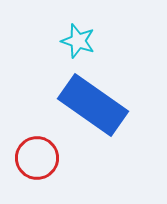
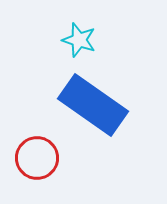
cyan star: moved 1 px right, 1 px up
